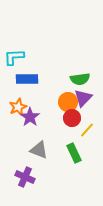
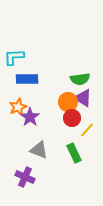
purple triangle: rotated 42 degrees counterclockwise
